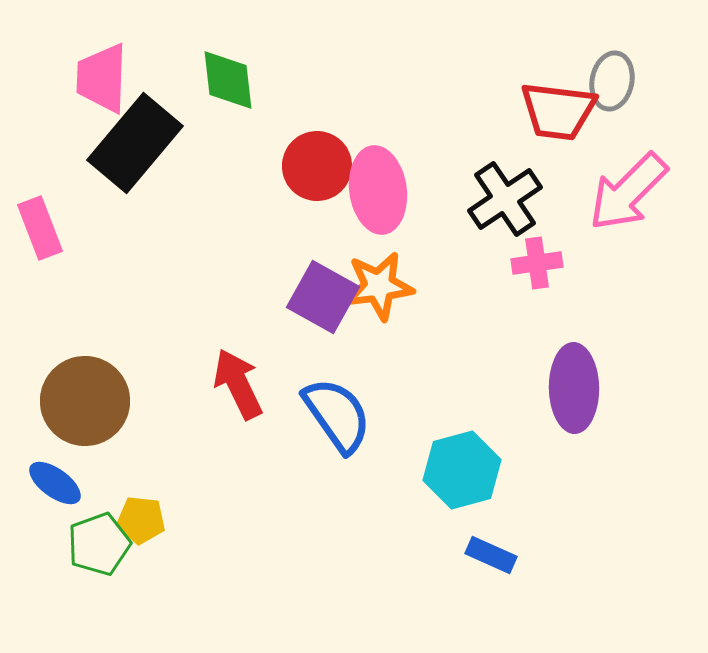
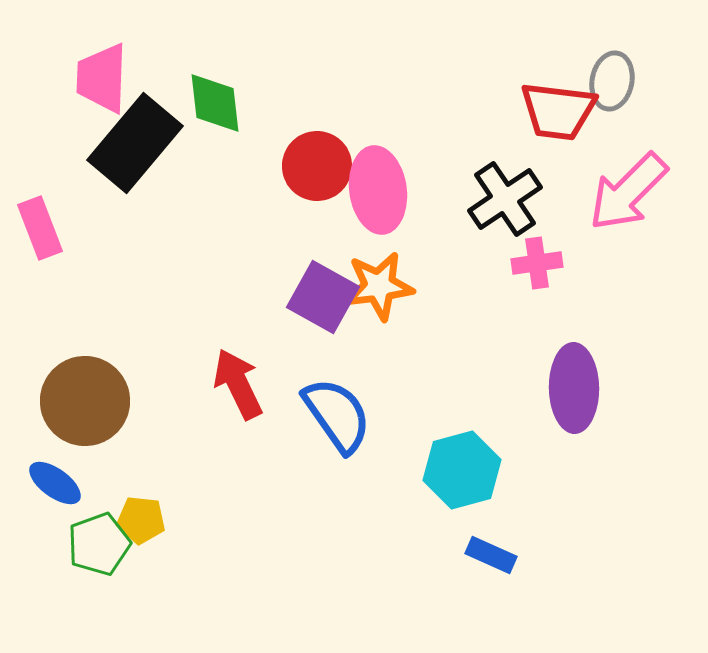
green diamond: moved 13 px left, 23 px down
